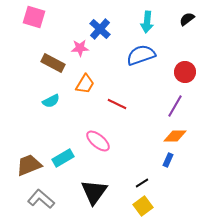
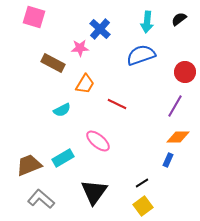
black semicircle: moved 8 px left
cyan semicircle: moved 11 px right, 9 px down
orange diamond: moved 3 px right, 1 px down
